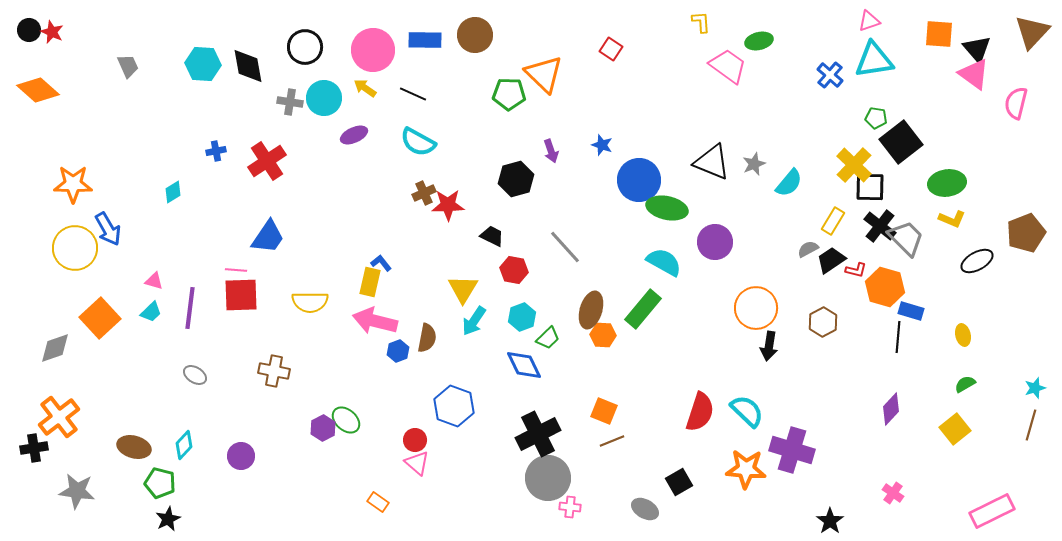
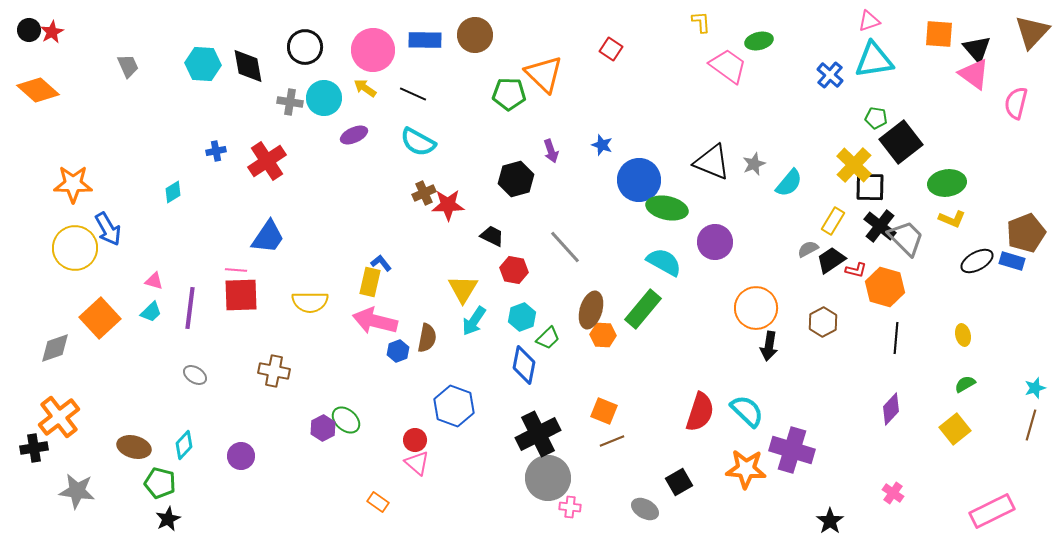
red star at (52, 32): rotated 20 degrees clockwise
blue rectangle at (911, 311): moved 101 px right, 50 px up
black line at (898, 337): moved 2 px left, 1 px down
blue diamond at (524, 365): rotated 36 degrees clockwise
